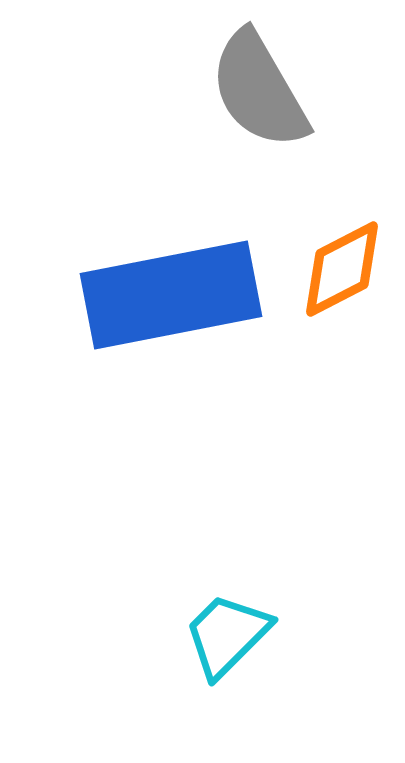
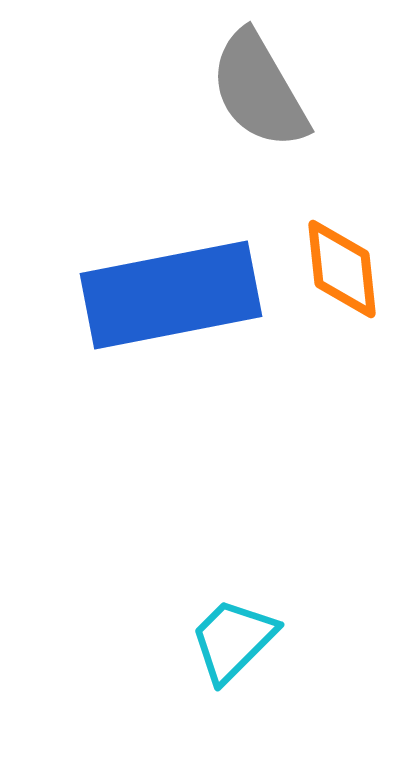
orange diamond: rotated 69 degrees counterclockwise
cyan trapezoid: moved 6 px right, 5 px down
